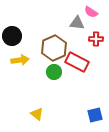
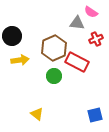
red cross: rotated 24 degrees counterclockwise
green circle: moved 4 px down
